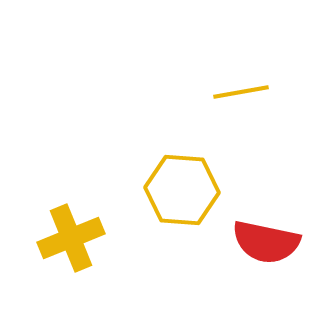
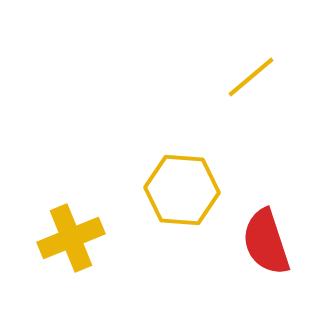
yellow line: moved 10 px right, 15 px up; rotated 30 degrees counterclockwise
red semicircle: rotated 60 degrees clockwise
